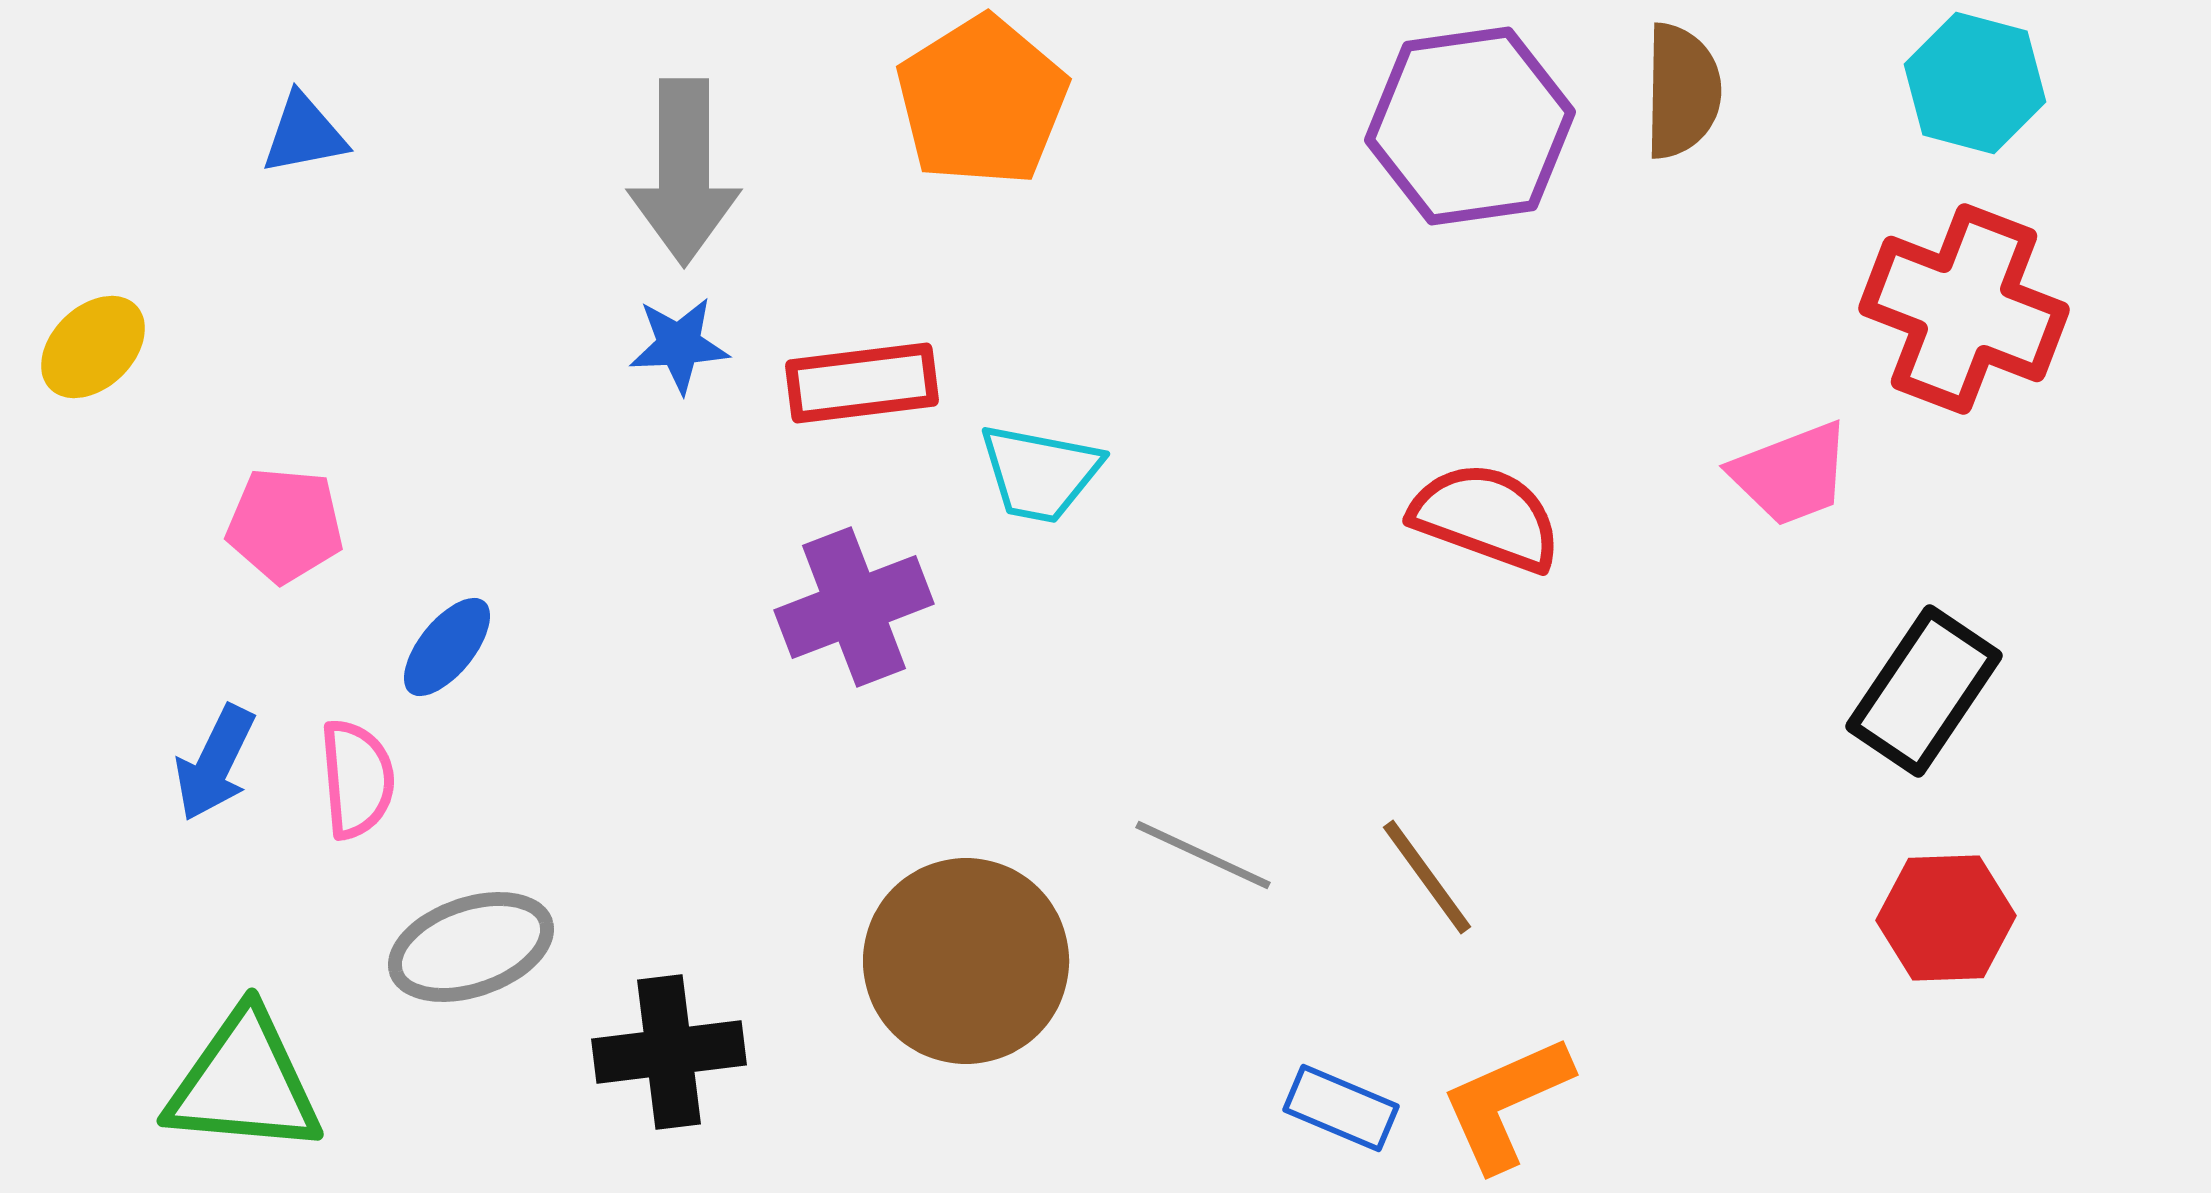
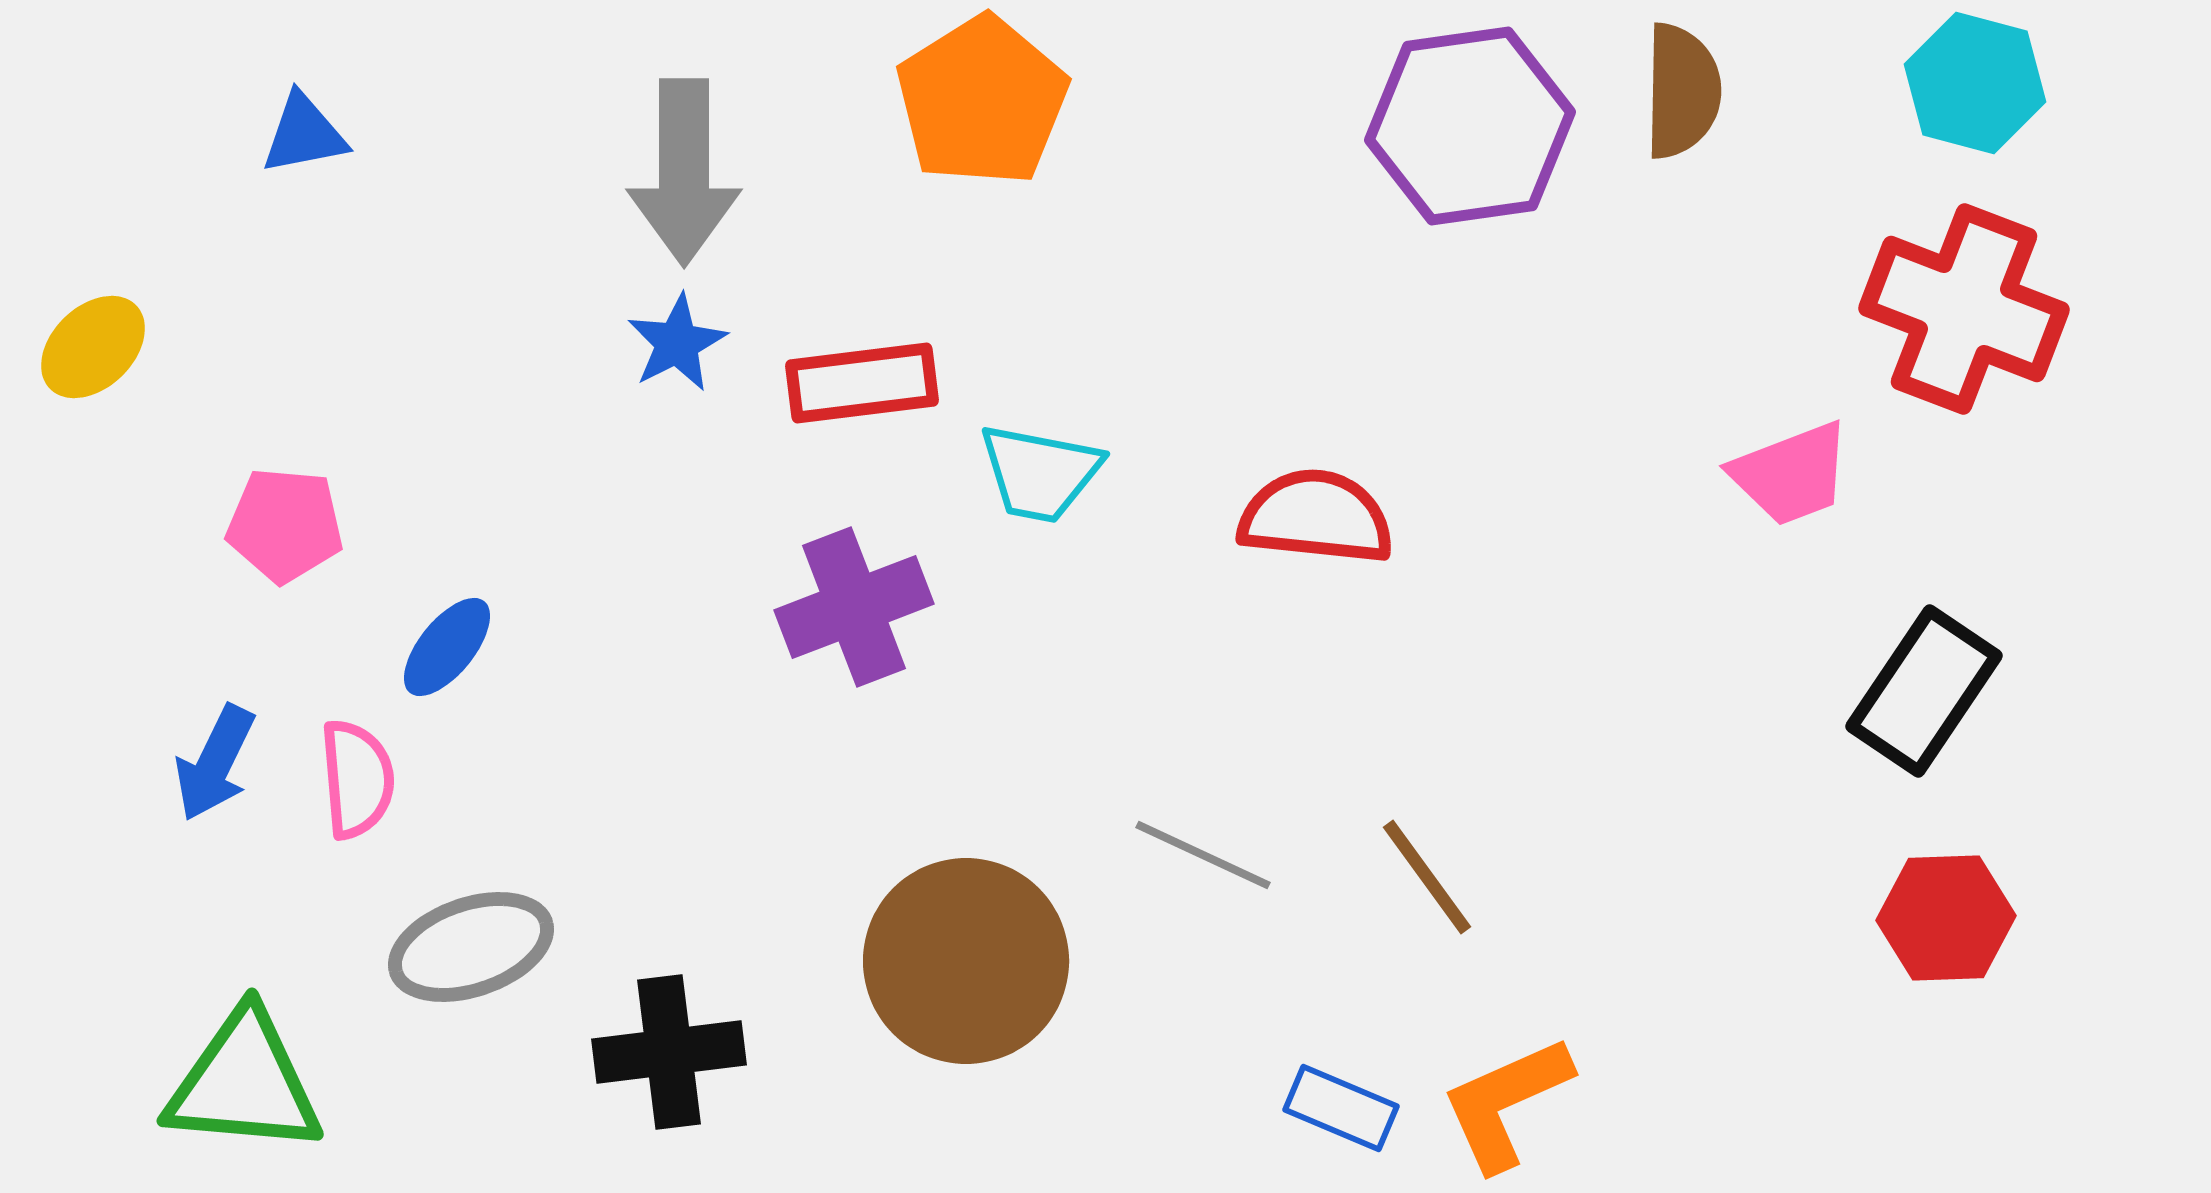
blue star: moved 2 px left, 2 px up; rotated 24 degrees counterclockwise
red semicircle: moved 170 px left; rotated 14 degrees counterclockwise
